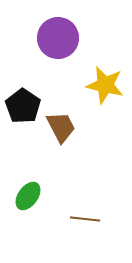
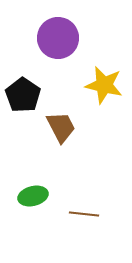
yellow star: moved 1 px left
black pentagon: moved 11 px up
green ellipse: moved 5 px right; rotated 40 degrees clockwise
brown line: moved 1 px left, 5 px up
